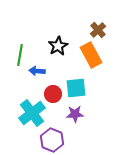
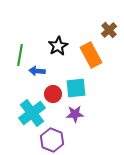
brown cross: moved 11 px right
